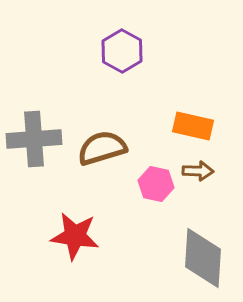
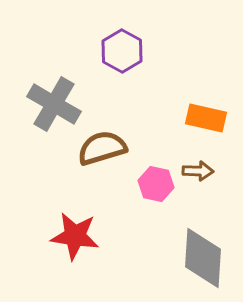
orange rectangle: moved 13 px right, 8 px up
gray cross: moved 20 px right, 35 px up; rotated 34 degrees clockwise
